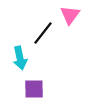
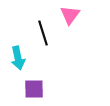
black line: rotated 55 degrees counterclockwise
cyan arrow: moved 2 px left
